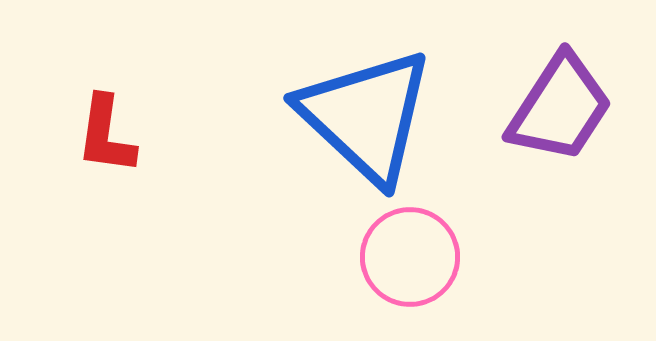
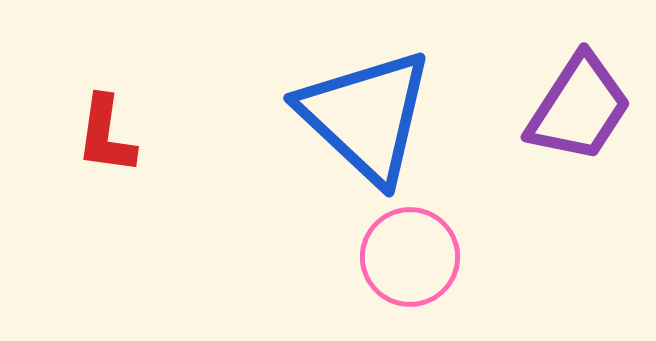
purple trapezoid: moved 19 px right
